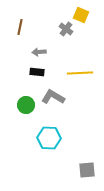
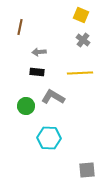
gray cross: moved 17 px right, 11 px down
green circle: moved 1 px down
